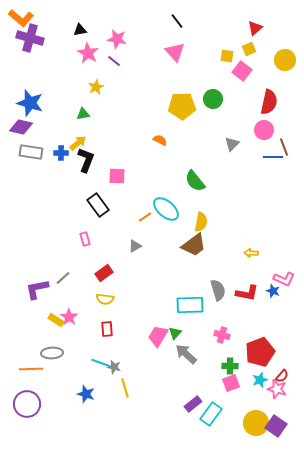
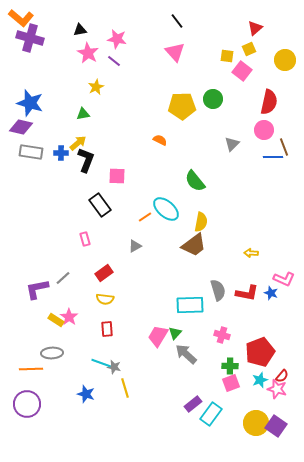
black rectangle at (98, 205): moved 2 px right
blue star at (273, 291): moved 2 px left, 2 px down
